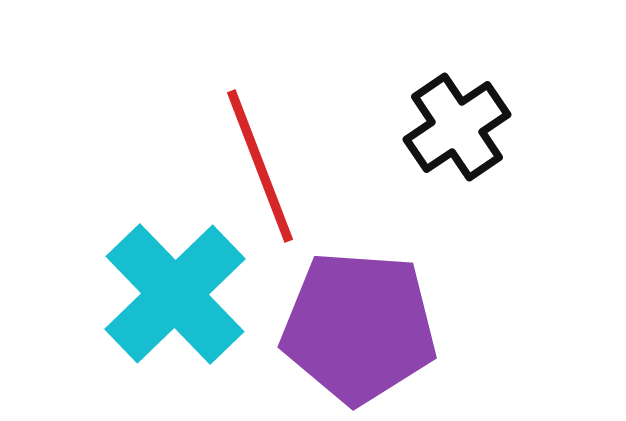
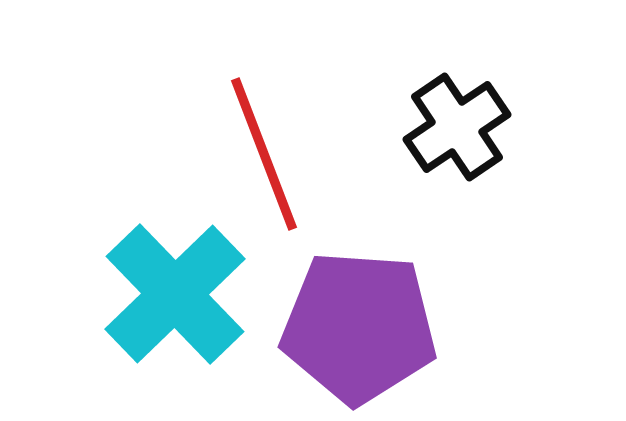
red line: moved 4 px right, 12 px up
